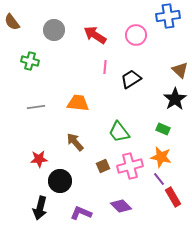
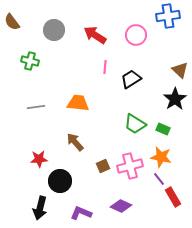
green trapezoid: moved 16 px right, 8 px up; rotated 20 degrees counterclockwise
purple diamond: rotated 20 degrees counterclockwise
